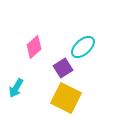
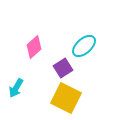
cyan ellipse: moved 1 px right, 1 px up
